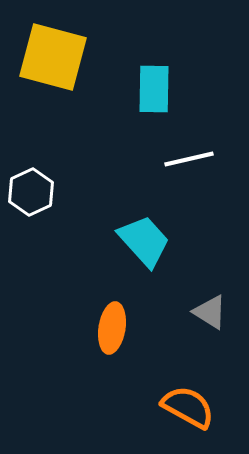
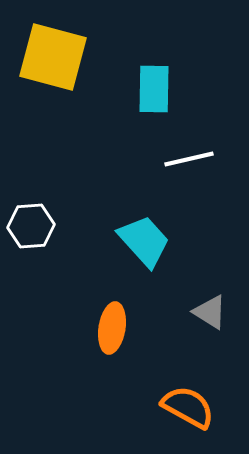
white hexagon: moved 34 px down; rotated 21 degrees clockwise
